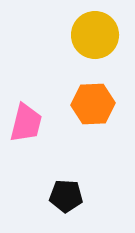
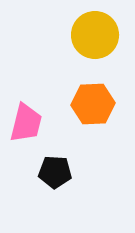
black pentagon: moved 11 px left, 24 px up
